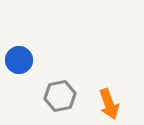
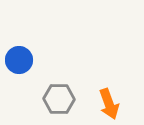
gray hexagon: moved 1 px left, 3 px down; rotated 12 degrees clockwise
